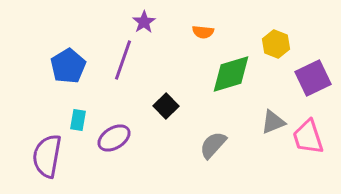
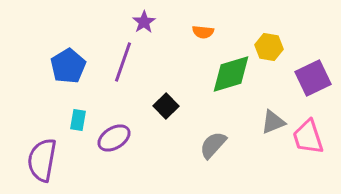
yellow hexagon: moved 7 px left, 3 px down; rotated 12 degrees counterclockwise
purple line: moved 2 px down
purple semicircle: moved 5 px left, 4 px down
